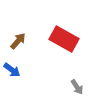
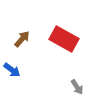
brown arrow: moved 4 px right, 2 px up
